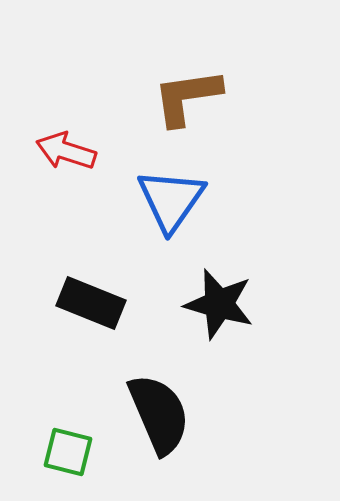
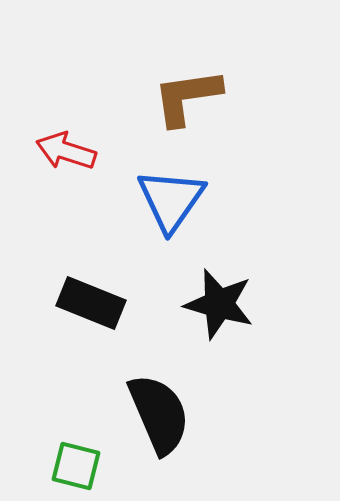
green square: moved 8 px right, 14 px down
